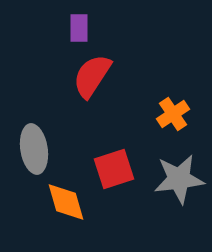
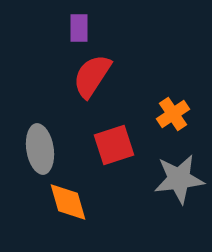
gray ellipse: moved 6 px right
red square: moved 24 px up
orange diamond: moved 2 px right
